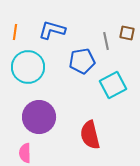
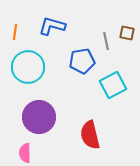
blue L-shape: moved 4 px up
